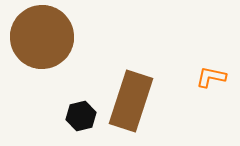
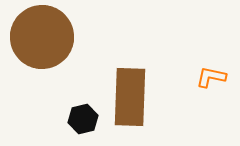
brown rectangle: moved 1 px left, 4 px up; rotated 16 degrees counterclockwise
black hexagon: moved 2 px right, 3 px down
